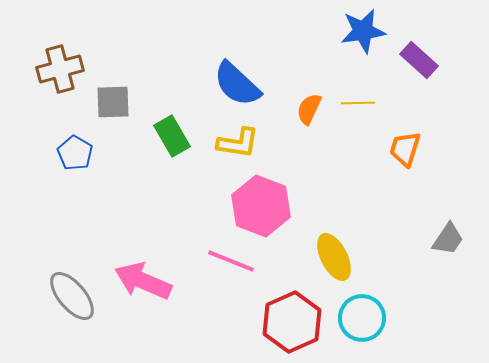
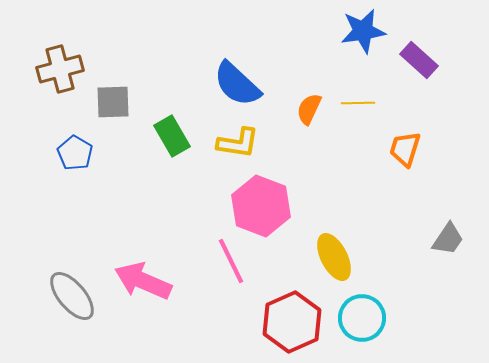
pink line: rotated 42 degrees clockwise
